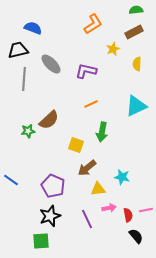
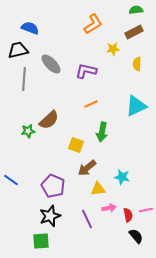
blue semicircle: moved 3 px left
yellow star: rotated 16 degrees clockwise
